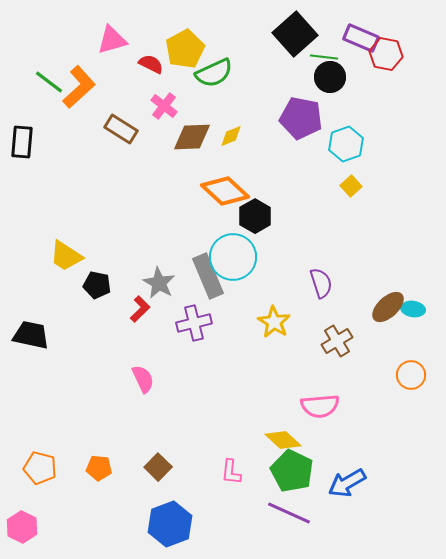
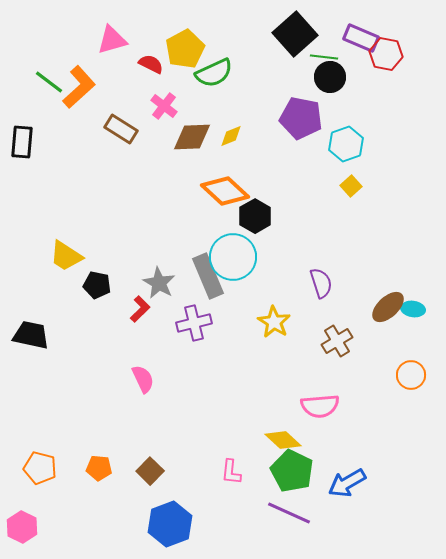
brown square at (158, 467): moved 8 px left, 4 px down
